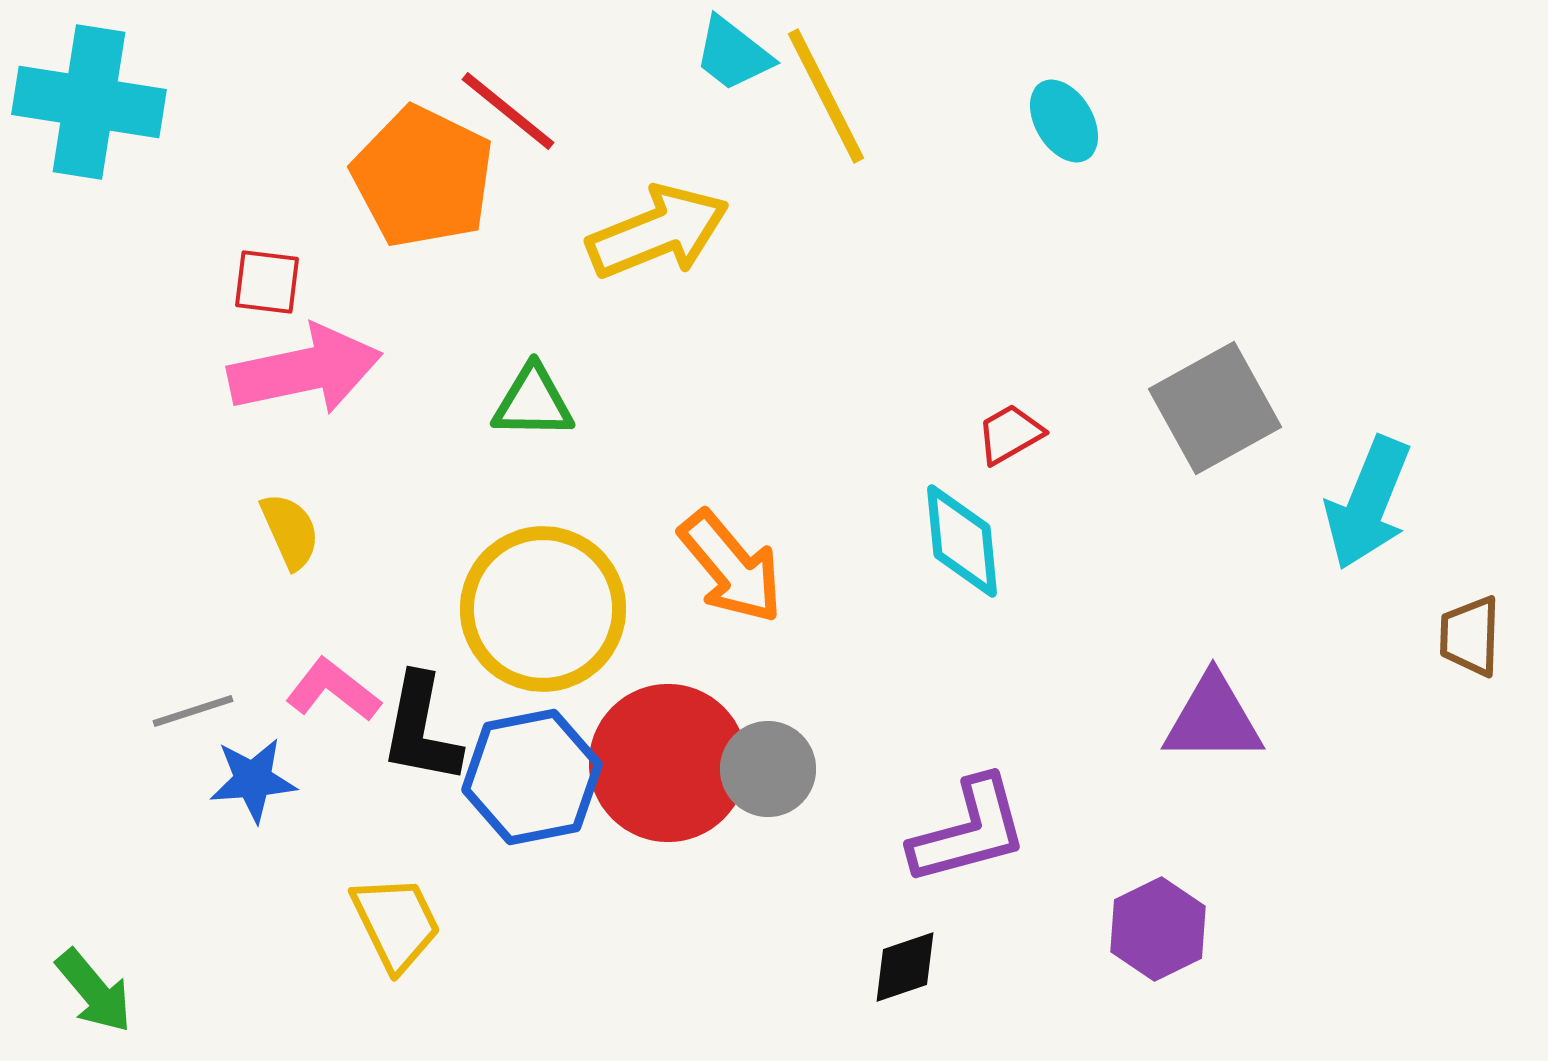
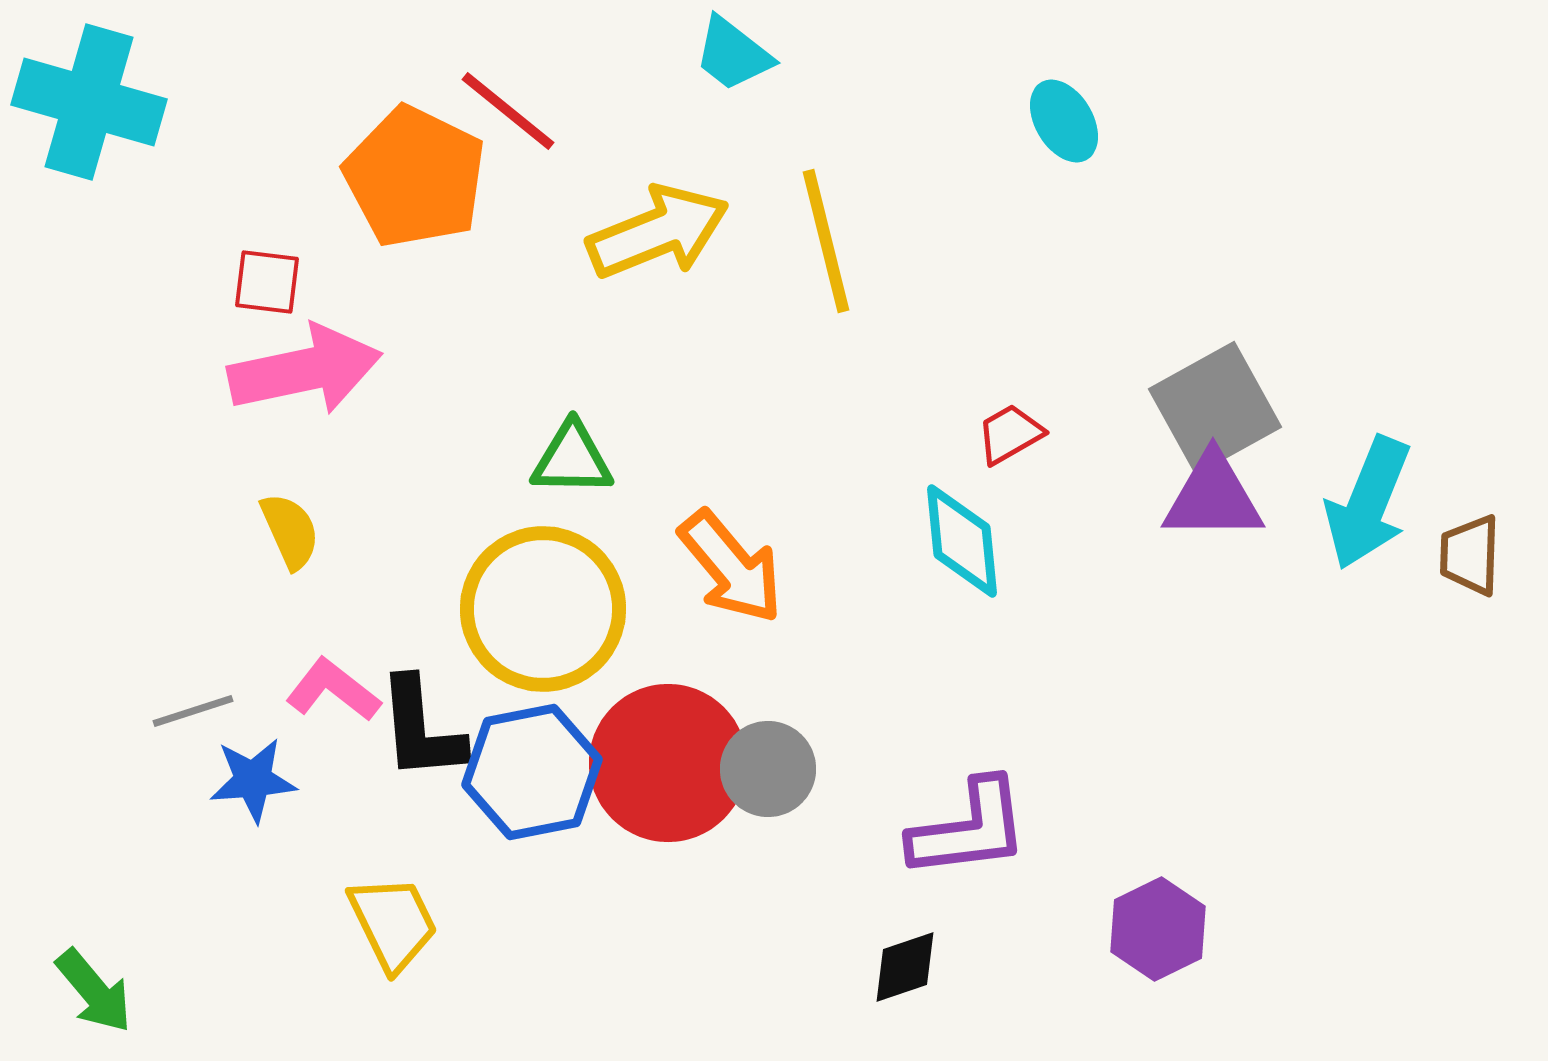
yellow line: moved 145 px down; rotated 13 degrees clockwise
cyan cross: rotated 7 degrees clockwise
orange pentagon: moved 8 px left
green triangle: moved 39 px right, 57 px down
brown trapezoid: moved 81 px up
purple triangle: moved 222 px up
black L-shape: rotated 16 degrees counterclockwise
blue hexagon: moved 5 px up
purple L-shape: moved 2 px up; rotated 8 degrees clockwise
yellow trapezoid: moved 3 px left
